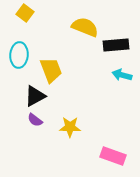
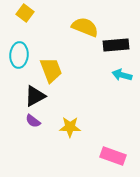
purple semicircle: moved 2 px left, 1 px down
